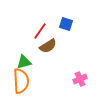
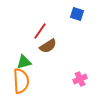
blue square: moved 11 px right, 10 px up
